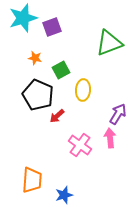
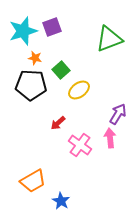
cyan star: moved 13 px down
green triangle: moved 4 px up
green square: rotated 12 degrees counterclockwise
yellow ellipse: moved 4 px left; rotated 50 degrees clockwise
black pentagon: moved 7 px left, 10 px up; rotated 20 degrees counterclockwise
red arrow: moved 1 px right, 7 px down
orange trapezoid: moved 1 px right, 1 px down; rotated 56 degrees clockwise
blue star: moved 3 px left, 6 px down; rotated 24 degrees counterclockwise
